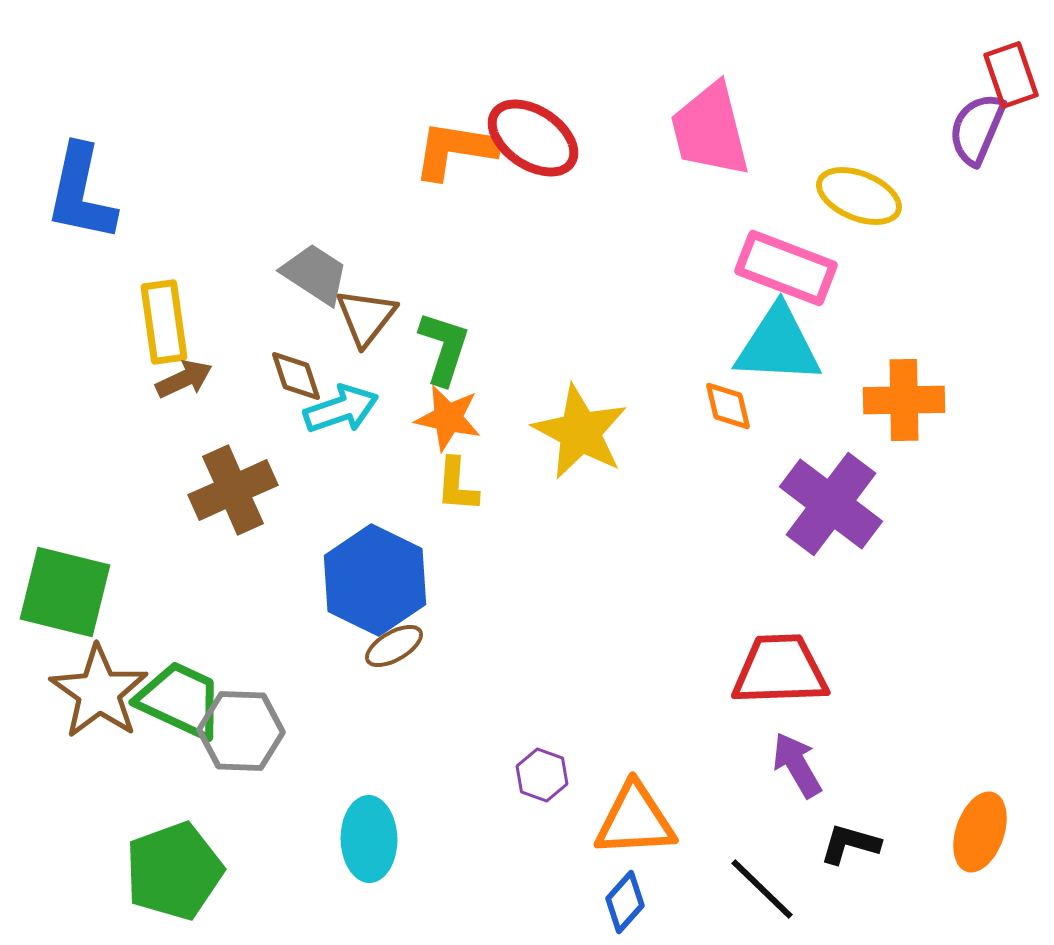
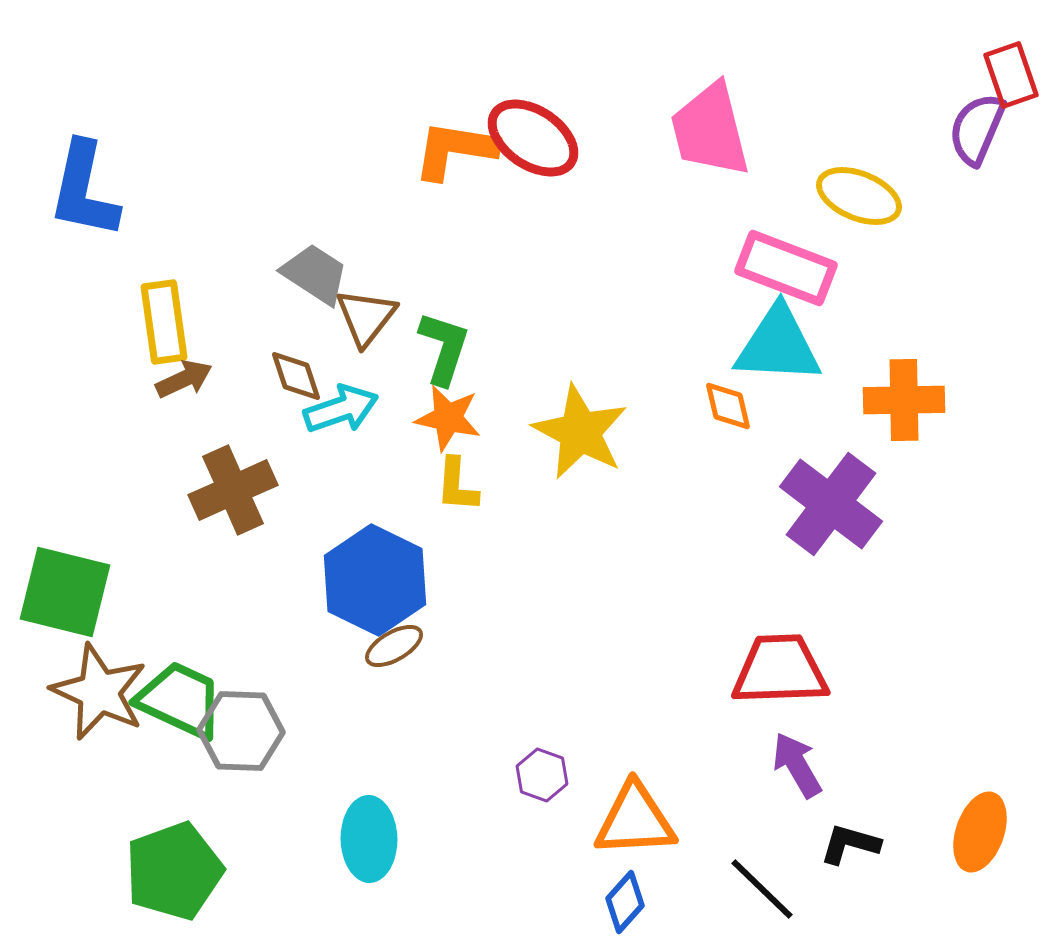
blue L-shape: moved 3 px right, 3 px up
brown star: rotated 10 degrees counterclockwise
